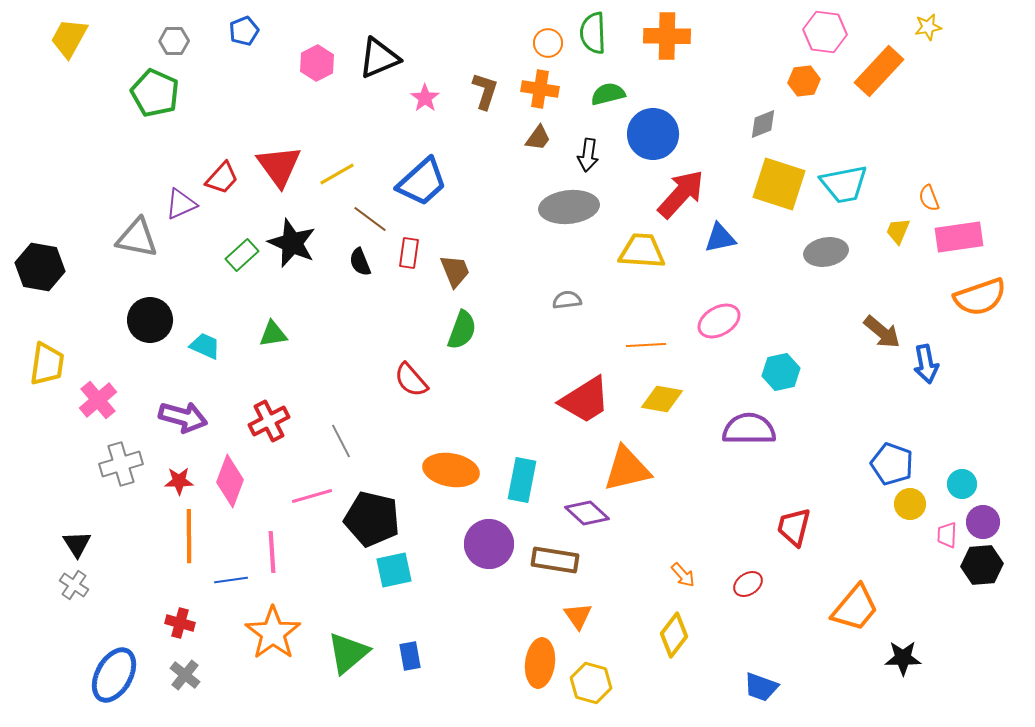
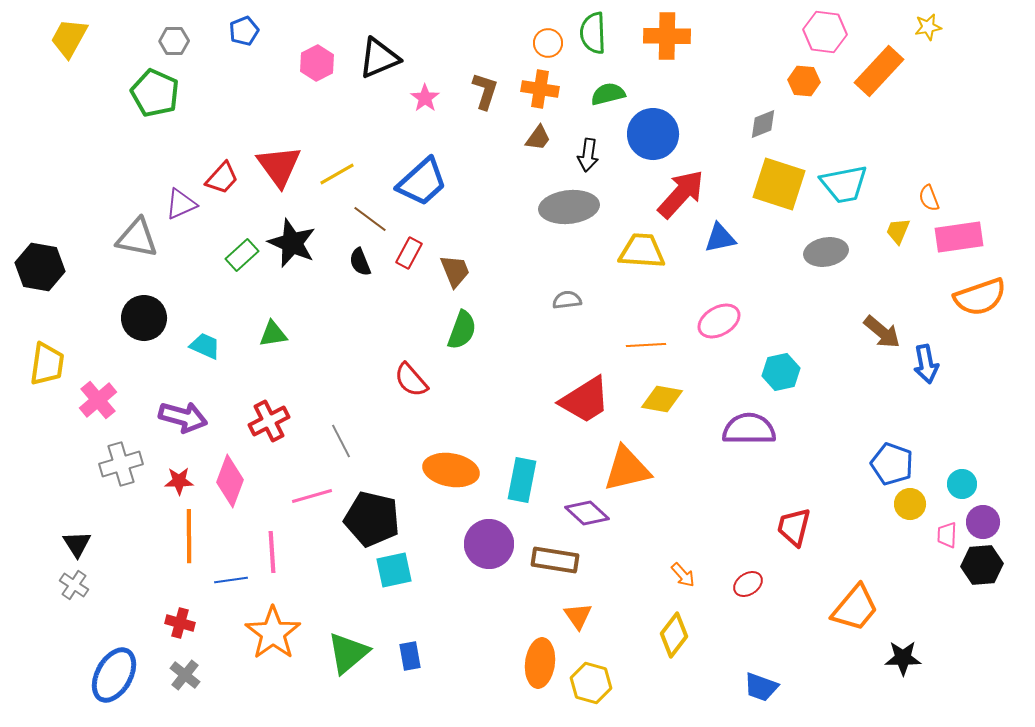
orange hexagon at (804, 81): rotated 12 degrees clockwise
red rectangle at (409, 253): rotated 20 degrees clockwise
black circle at (150, 320): moved 6 px left, 2 px up
